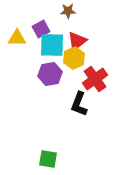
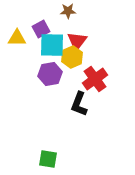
red triangle: rotated 15 degrees counterclockwise
yellow hexagon: moved 2 px left, 1 px up
